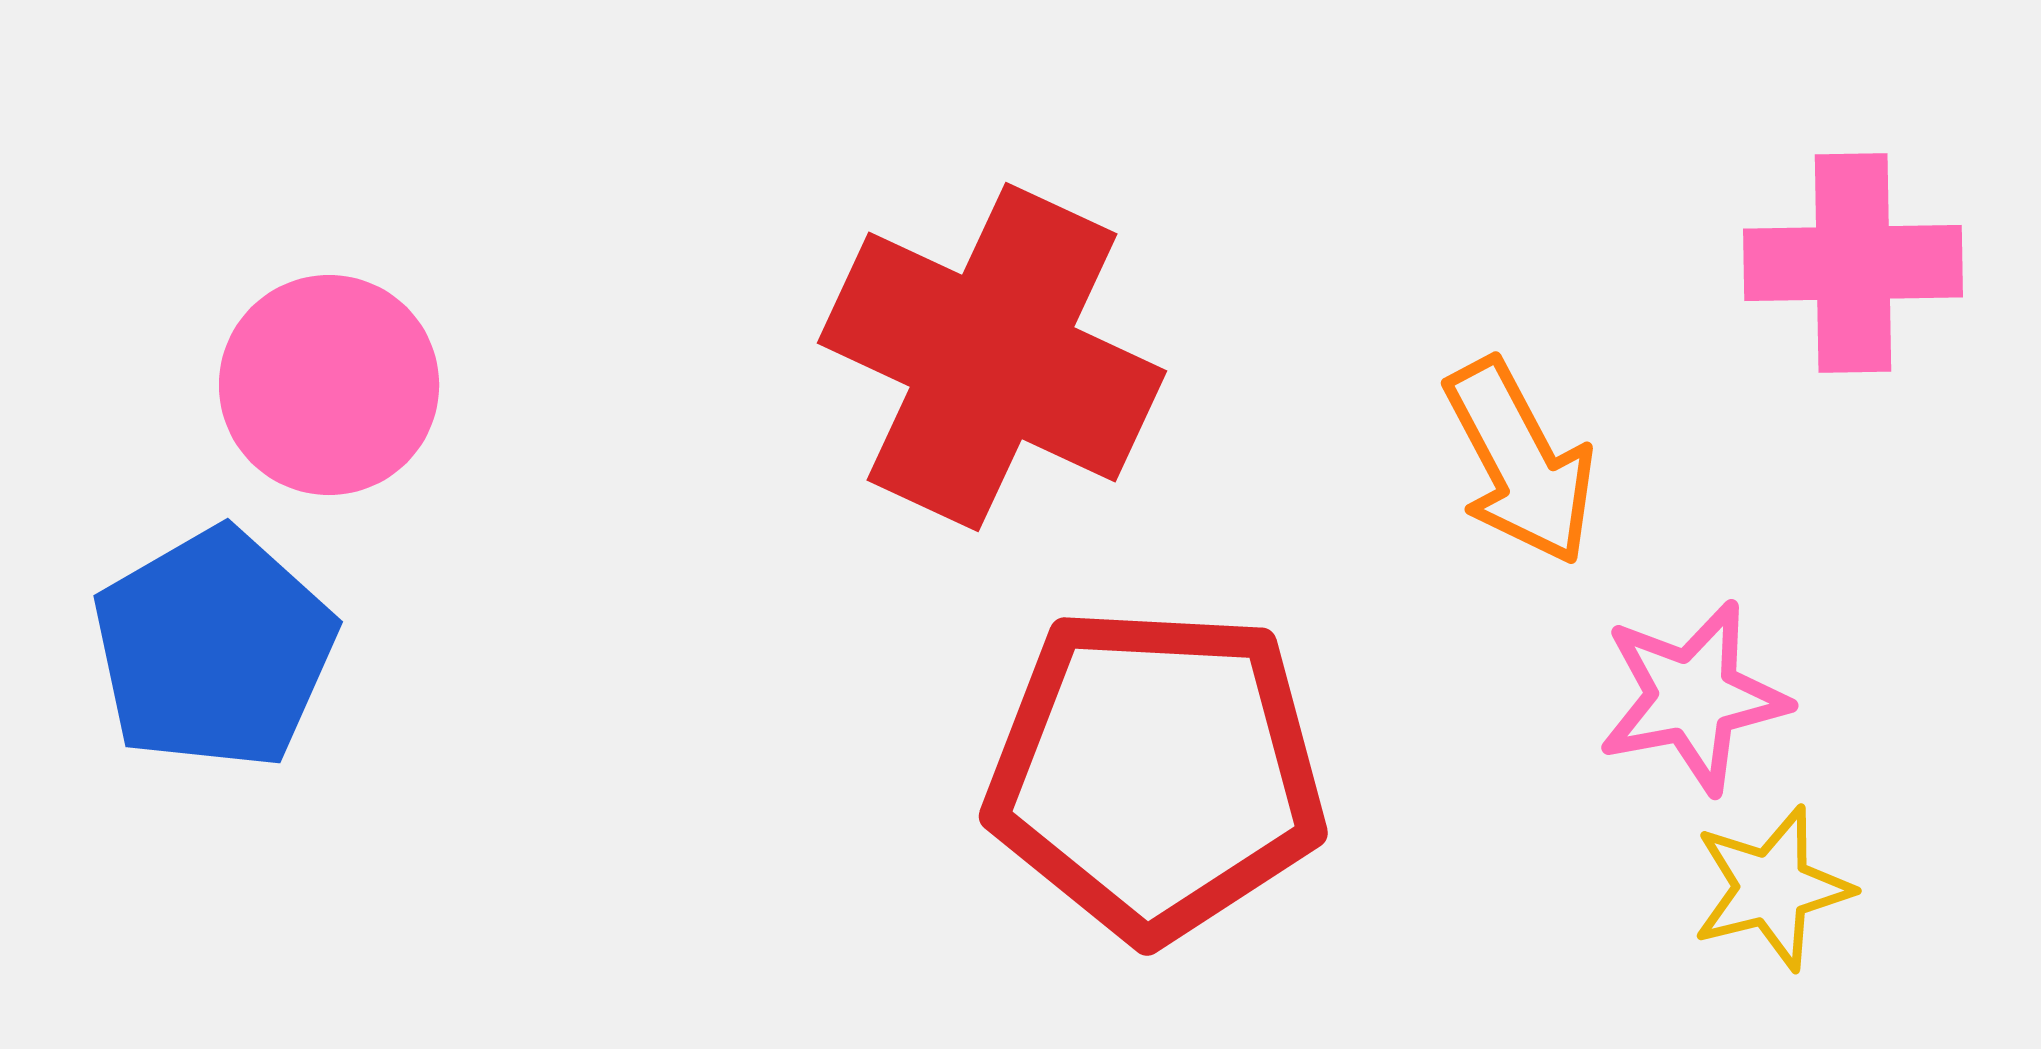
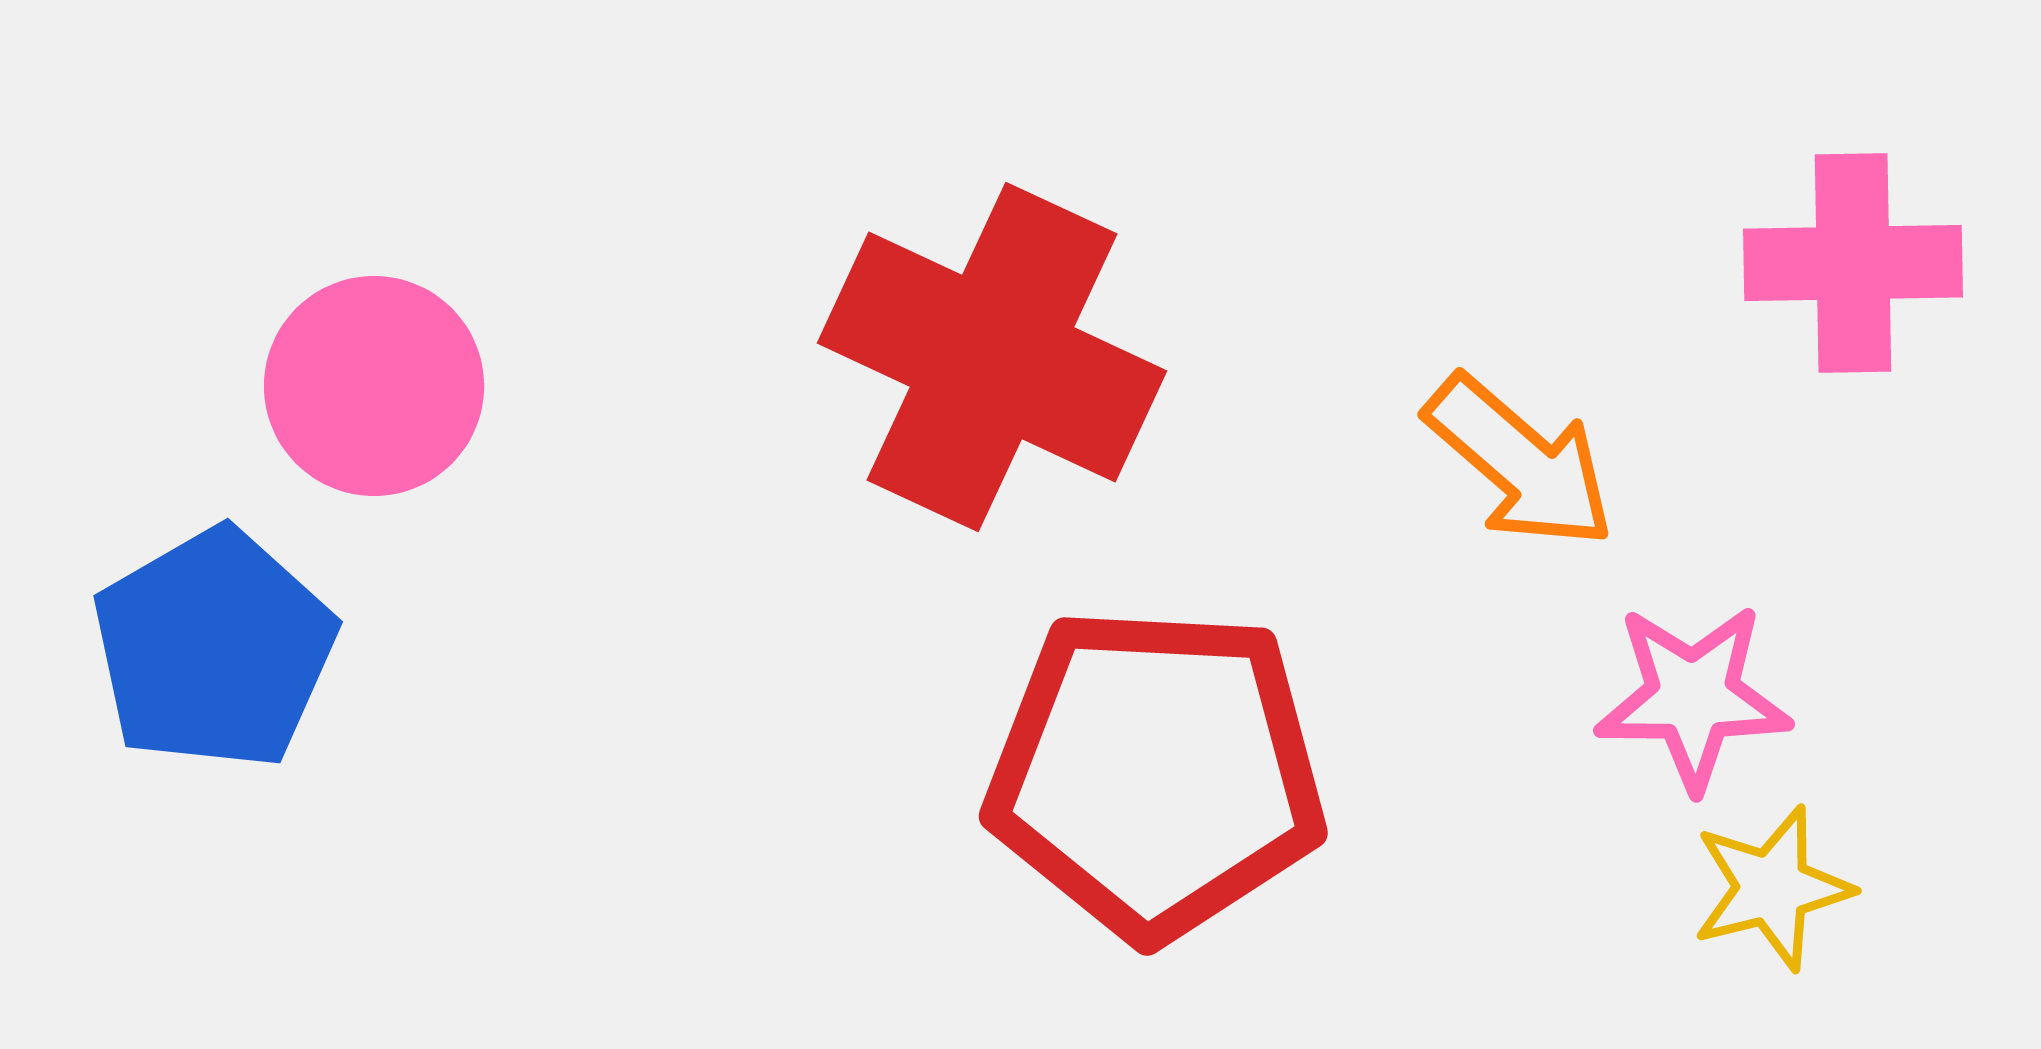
pink circle: moved 45 px right, 1 px down
orange arrow: rotated 21 degrees counterclockwise
pink star: rotated 11 degrees clockwise
